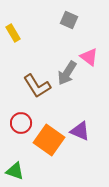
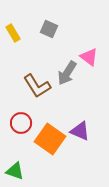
gray square: moved 20 px left, 9 px down
orange square: moved 1 px right, 1 px up
